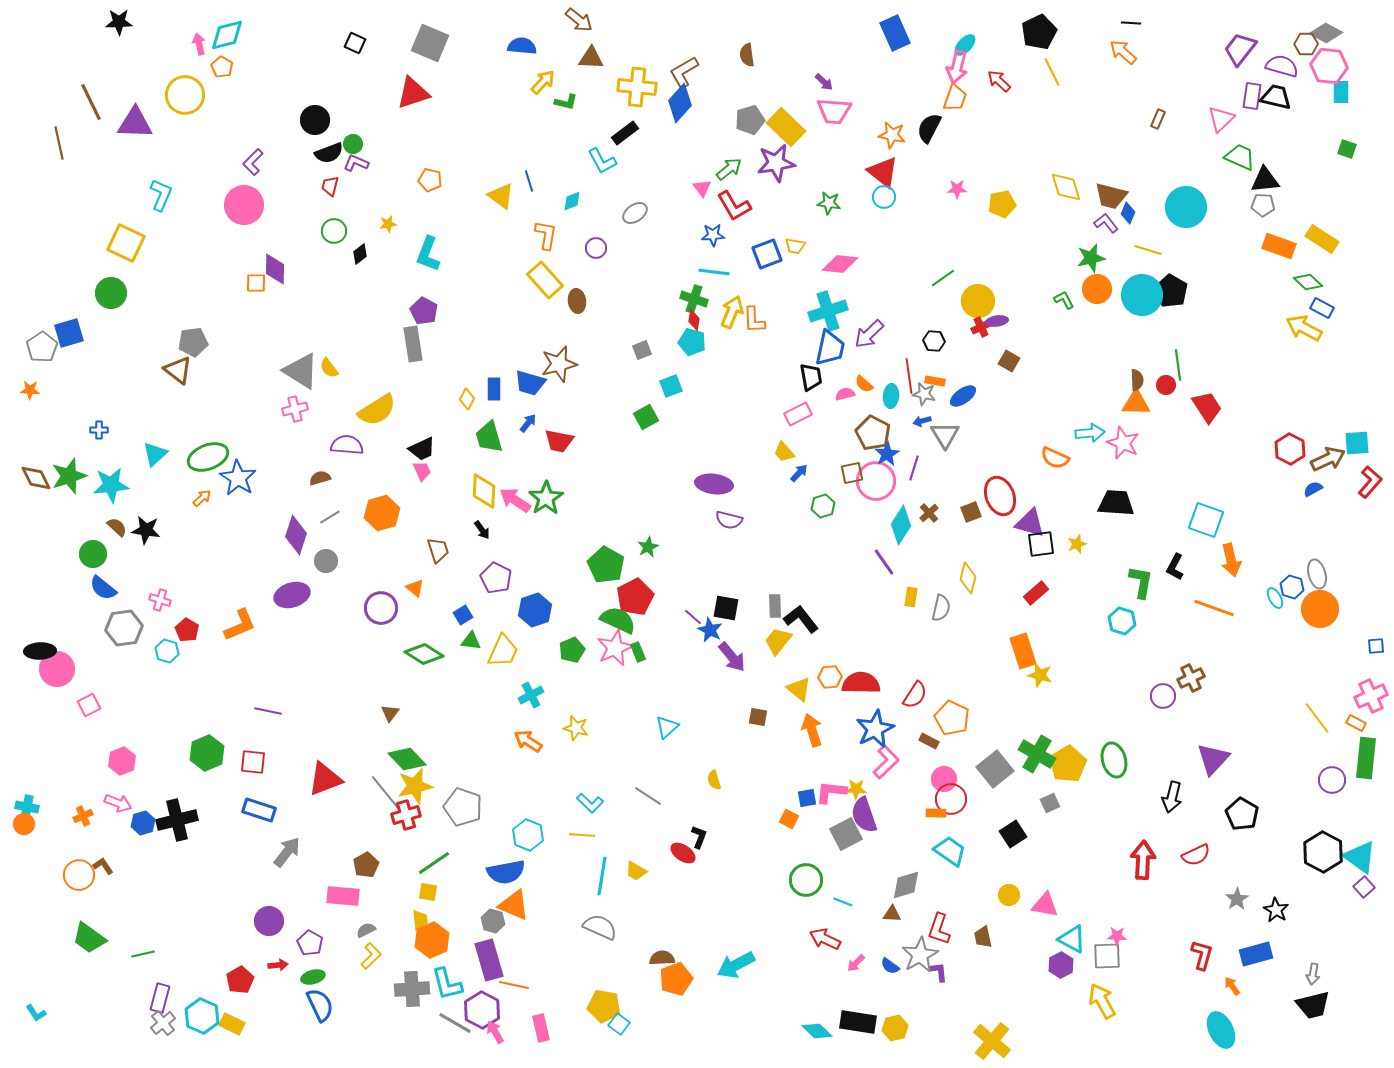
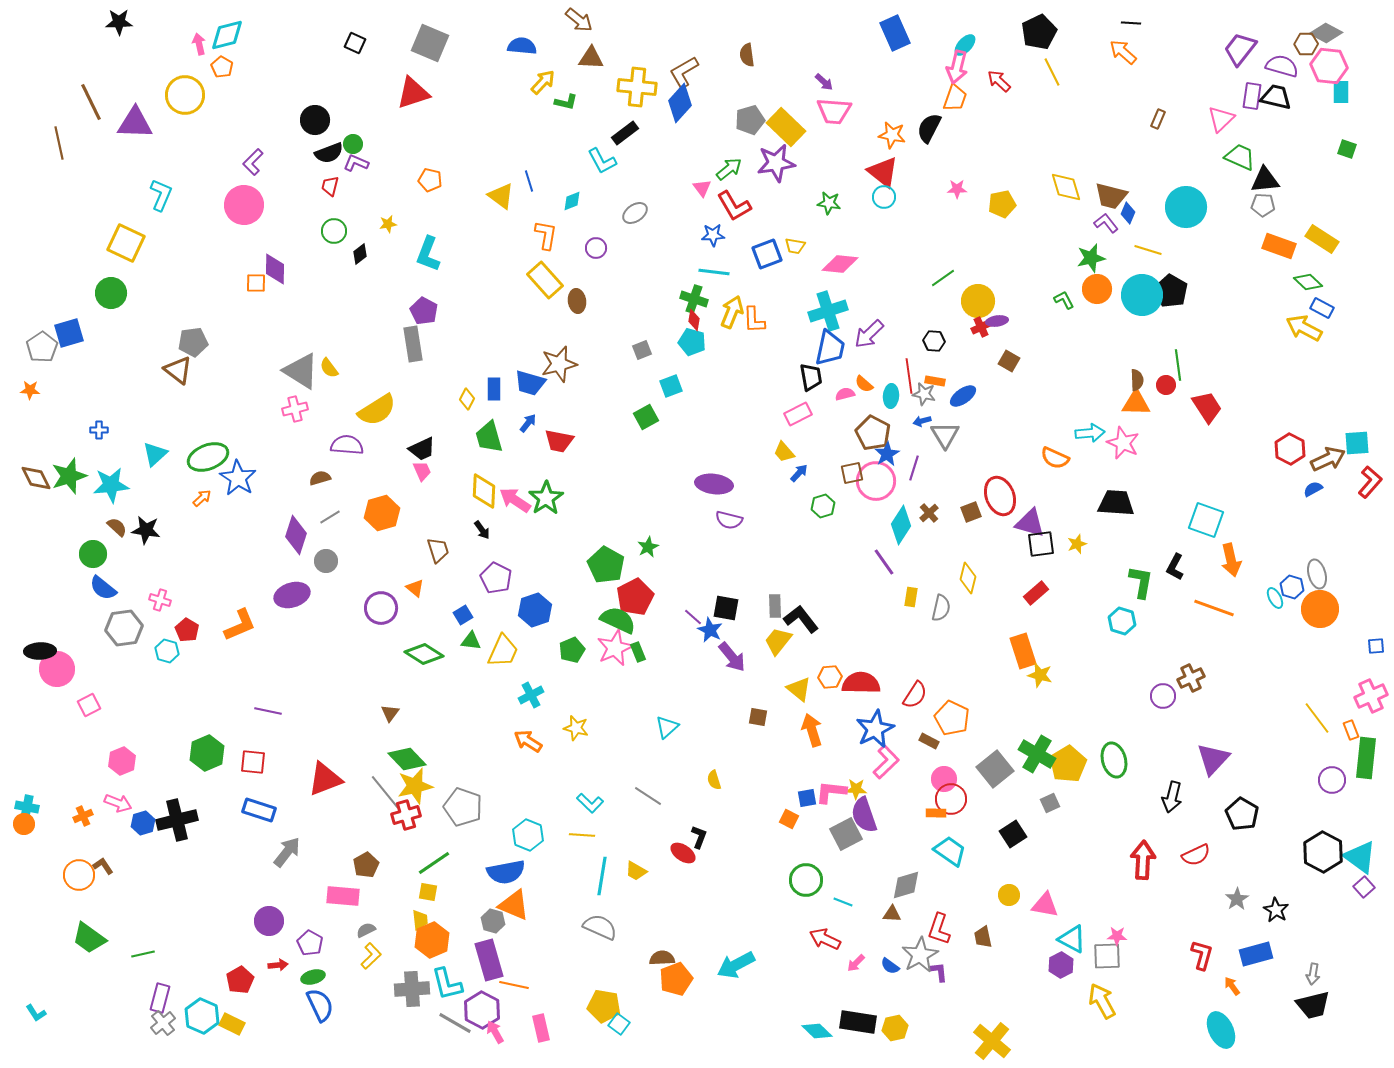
orange rectangle at (1356, 723): moved 5 px left, 7 px down; rotated 42 degrees clockwise
